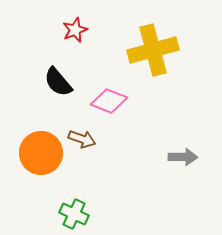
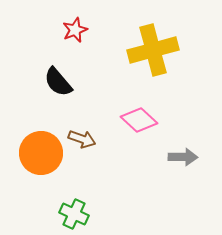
pink diamond: moved 30 px right, 19 px down; rotated 21 degrees clockwise
